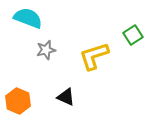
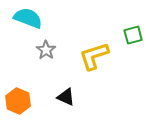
green square: rotated 18 degrees clockwise
gray star: rotated 24 degrees counterclockwise
